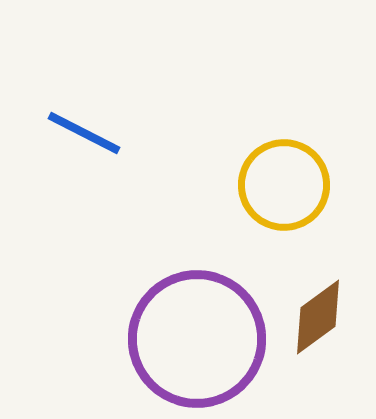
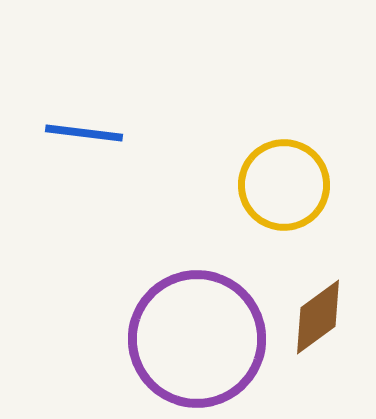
blue line: rotated 20 degrees counterclockwise
